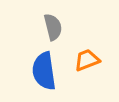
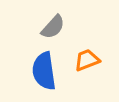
gray semicircle: rotated 56 degrees clockwise
